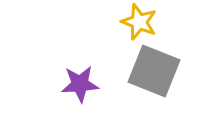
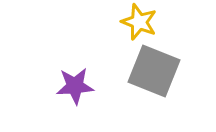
purple star: moved 5 px left, 2 px down
